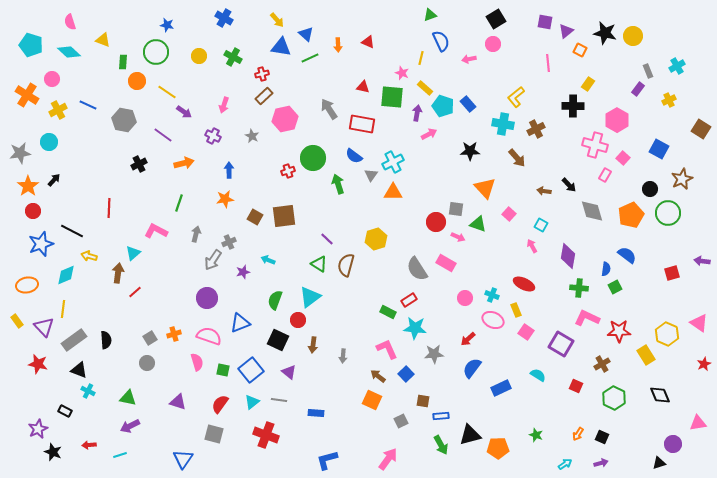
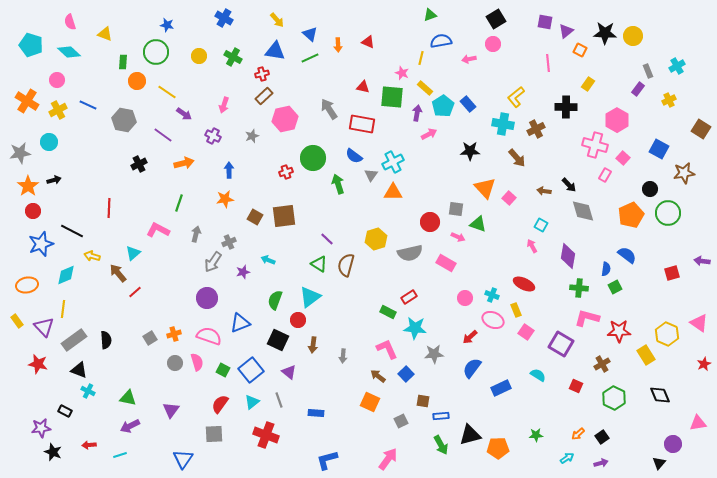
black star at (605, 33): rotated 10 degrees counterclockwise
blue triangle at (306, 34): moved 4 px right
yellow triangle at (103, 40): moved 2 px right, 6 px up
blue semicircle at (441, 41): rotated 75 degrees counterclockwise
blue triangle at (281, 47): moved 6 px left, 4 px down
pink circle at (52, 79): moved 5 px right, 1 px down
orange cross at (27, 95): moved 6 px down
cyan pentagon at (443, 106): rotated 20 degrees clockwise
black cross at (573, 106): moved 7 px left, 1 px down
purple arrow at (184, 112): moved 2 px down
gray star at (252, 136): rotated 24 degrees clockwise
red cross at (288, 171): moved 2 px left, 1 px down
brown star at (682, 179): moved 2 px right, 6 px up; rotated 15 degrees clockwise
black arrow at (54, 180): rotated 32 degrees clockwise
gray diamond at (592, 211): moved 9 px left
pink square at (509, 214): moved 16 px up
red circle at (436, 222): moved 6 px left
pink L-shape at (156, 231): moved 2 px right, 1 px up
yellow arrow at (89, 256): moved 3 px right
gray arrow at (213, 260): moved 2 px down
gray semicircle at (417, 269): moved 7 px left, 16 px up; rotated 70 degrees counterclockwise
brown arrow at (118, 273): rotated 48 degrees counterclockwise
red rectangle at (409, 300): moved 3 px up
pink L-shape at (587, 318): rotated 10 degrees counterclockwise
red arrow at (468, 339): moved 2 px right, 2 px up
gray circle at (147, 363): moved 28 px right
green square at (223, 370): rotated 16 degrees clockwise
gray line at (279, 400): rotated 63 degrees clockwise
orange square at (372, 400): moved 2 px left, 2 px down
purple triangle at (178, 402): moved 7 px left, 8 px down; rotated 48 degrees clockwise
purple star at (38, 429): moved 3 px right, 1 px up; rotated 18 degrees clockwise
gray square at (214, 434): rotated 18 degrees counterclockwise
orange arrow at (578, 434): rotated 16 degrees clockwise
green star at (536, 435): rotated 24 degrees counterclockwise
black square at (602, 437): rotated 32 degrees clockwise
black triangle at (659, 463): rotated 32 degrees counterclockwise
cyan arrow at (565, 464): moved 2 px right, 6 px up
